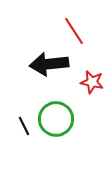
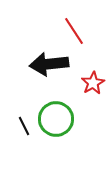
red star: moved 1 px right, 1 px down; rotated 30 degrees clockwise
